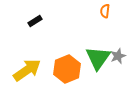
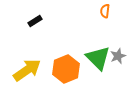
green triangle: rotated 20 degrees counterclockwise
orange hexagon: moved 1 px left
